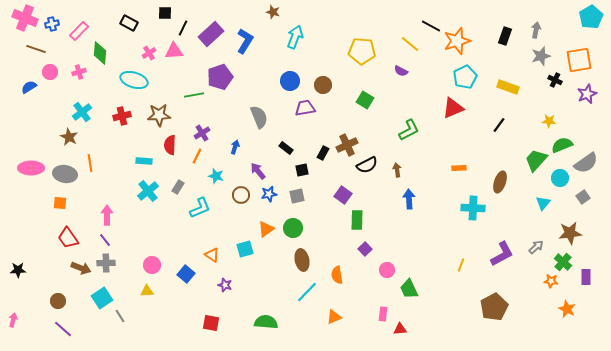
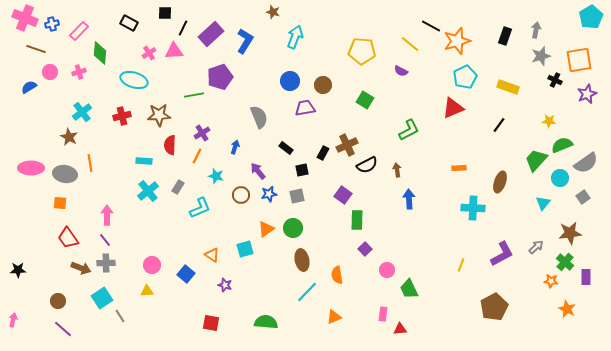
green cross at (563, 262): moved 2 px right
